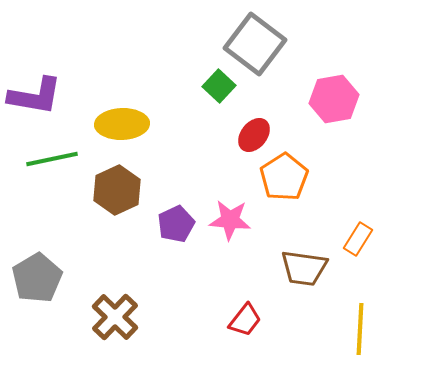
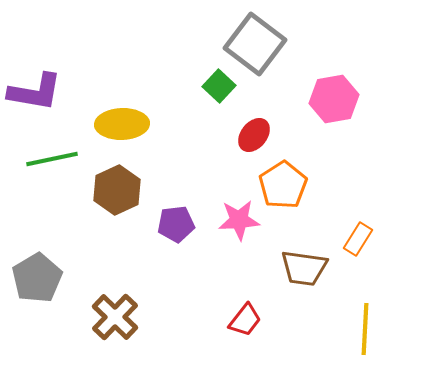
purple L-shape: moved 4 px up
orange pentagon: moved 1 px left, 8 px down
pink star: moved 9 px right; rotated 9 degrees counterclockwise
purple pentagon: rotated 18 degrees clockwise
yellow line: moved 5 px right
